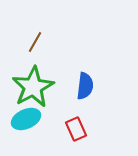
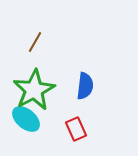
green star: moved 1 px right, 3 px down
cyan ellipse: rotated 64 degrees clockwise
